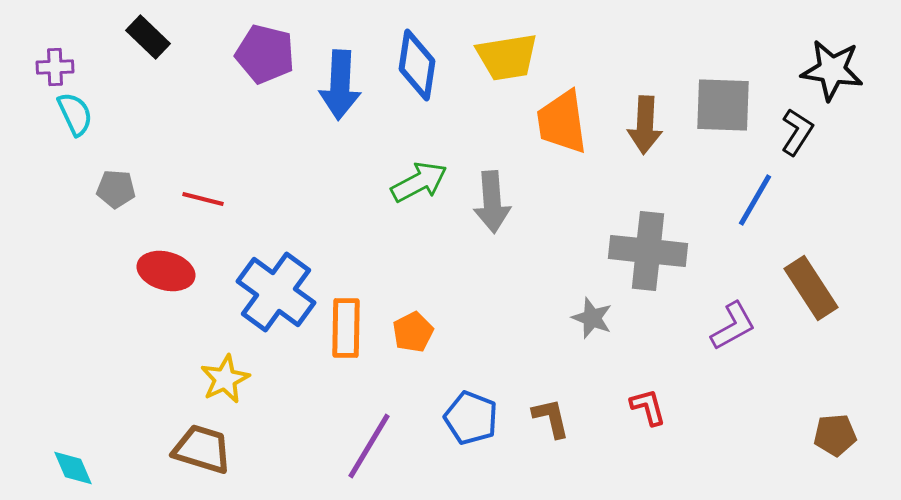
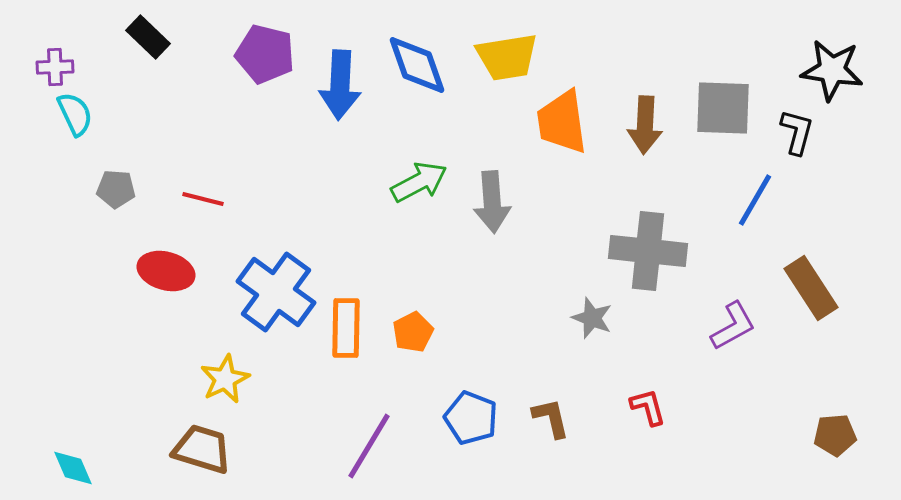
blue diamond: rotated 28 degrees counterclockwise
gray square: moved 3 px down
black L-shape: rotated 18 degrees counterclockwise
